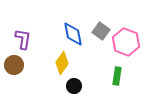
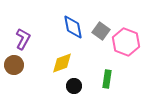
blue diamond: moved 7 px up
purple L-shape: rotated 20 degrees clockwise
yellow diamond: rotated 35 degrees clockwise
green rectangle: moved 10 px left, 3 px down
